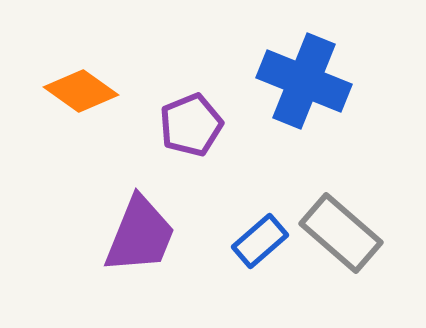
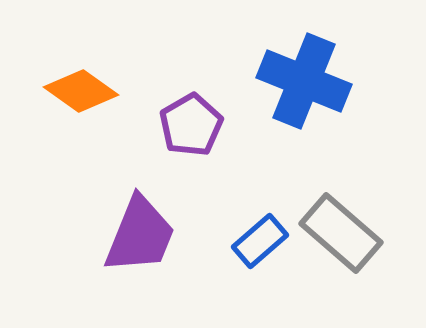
purple pentagon: rotated 8 degrees counterclockwise
